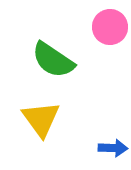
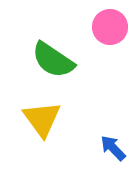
yellow triangle: moved 1 px right
blue arrow: rotated 136 degrees counterclockwise
